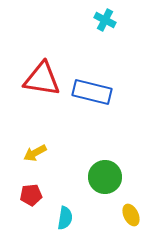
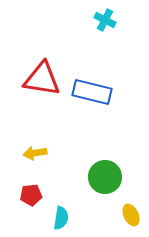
yellow arrow: rotated 20 degrees clockwise
cyan semicircle: moved 4 px left
